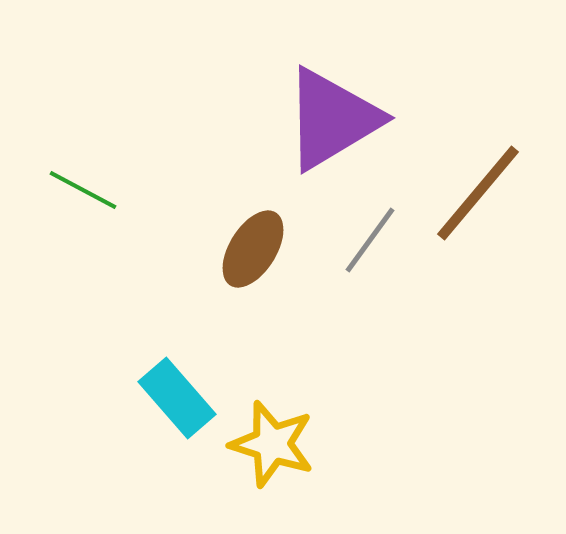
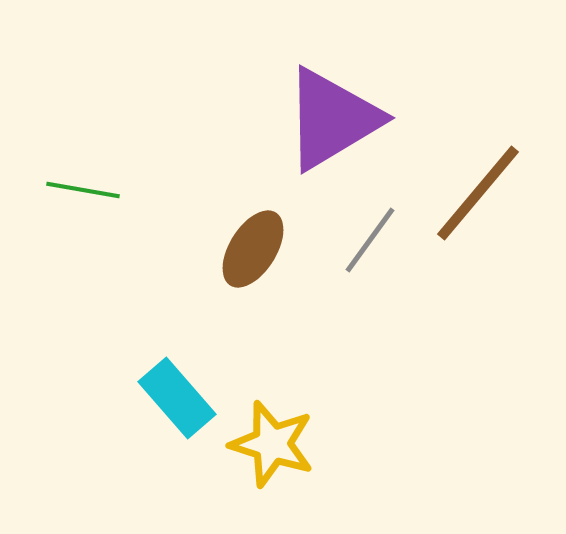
green line: rotated 18 degrees counterclockwise
